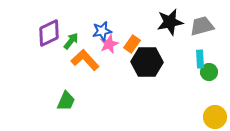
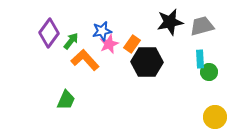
purple diamond: rotated 28 degrees counterclockwise
green trapezoid: moved 1 px up
